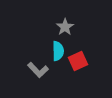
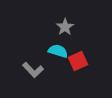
cyan semicircle: rotated 72 degrees counterclockwise
gray L-shape: moved 5 px left
